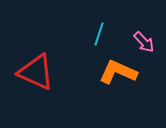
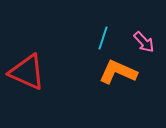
cyan line: moved 4 px right, 4 px down
red triangle: moved 9 px left
